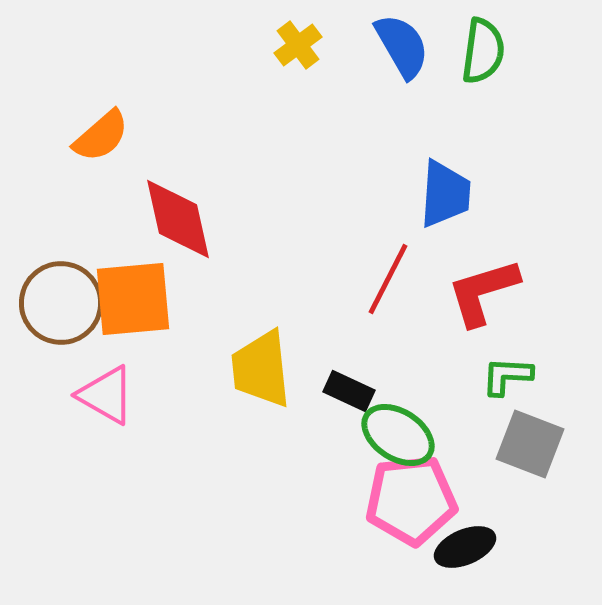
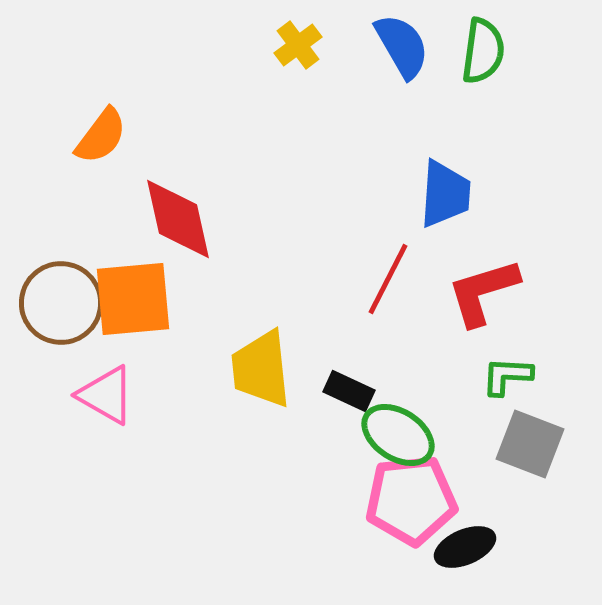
orange semicircle: rotated 12 degrees counterclockwise
